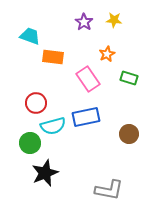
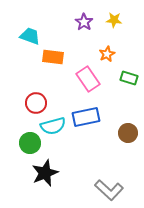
brown circle: moved 1 px left, 1 px up
gray L-shape: rotated 32 degrees clockwise
